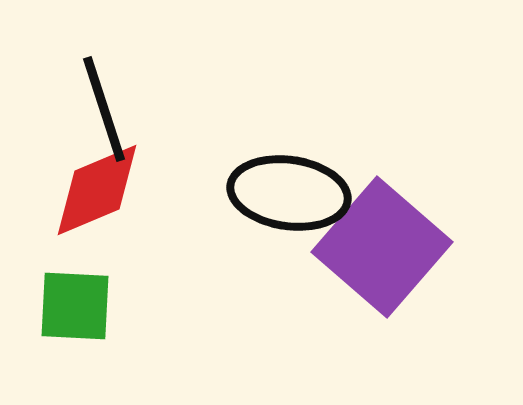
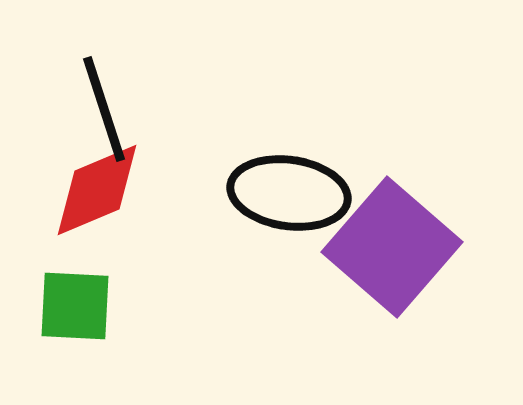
purple square: moved 10 px right
